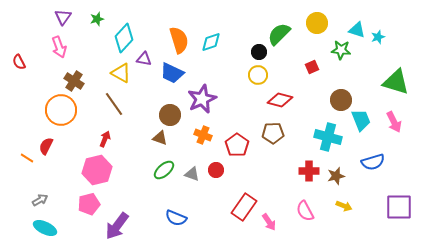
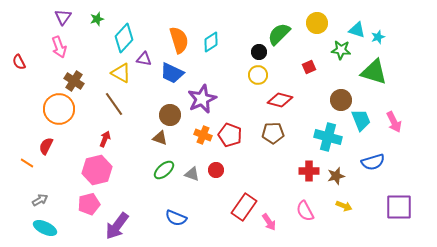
cyan diamond at (211, 42): rotated 15 degrees counterclockwise
red square at (312, 67): moved 3 px left
green triangle at (396, 82): moved 22 px left, 10 px up
orange circle at (61, 110): moved 2 px left, 1 px up
red pentagon at (237, 145): moved 7 px left, 10 px up; rotated 15 degrees counterclockwise
orange line at (27, 158): moved 5 px down
